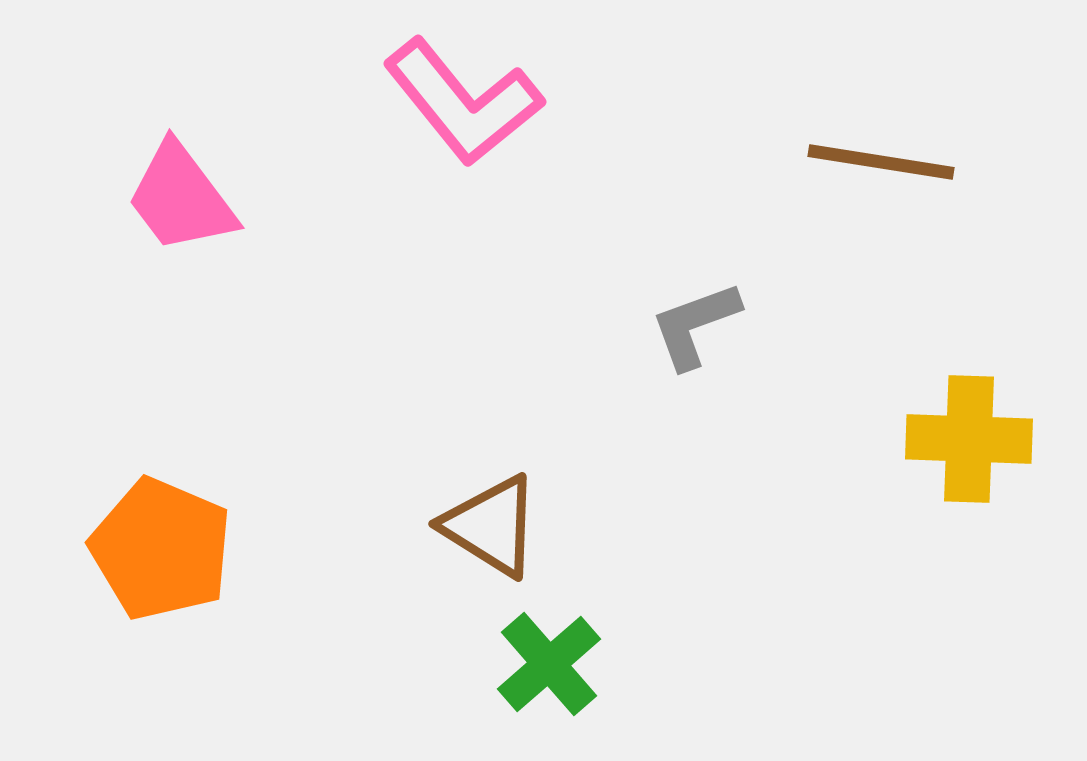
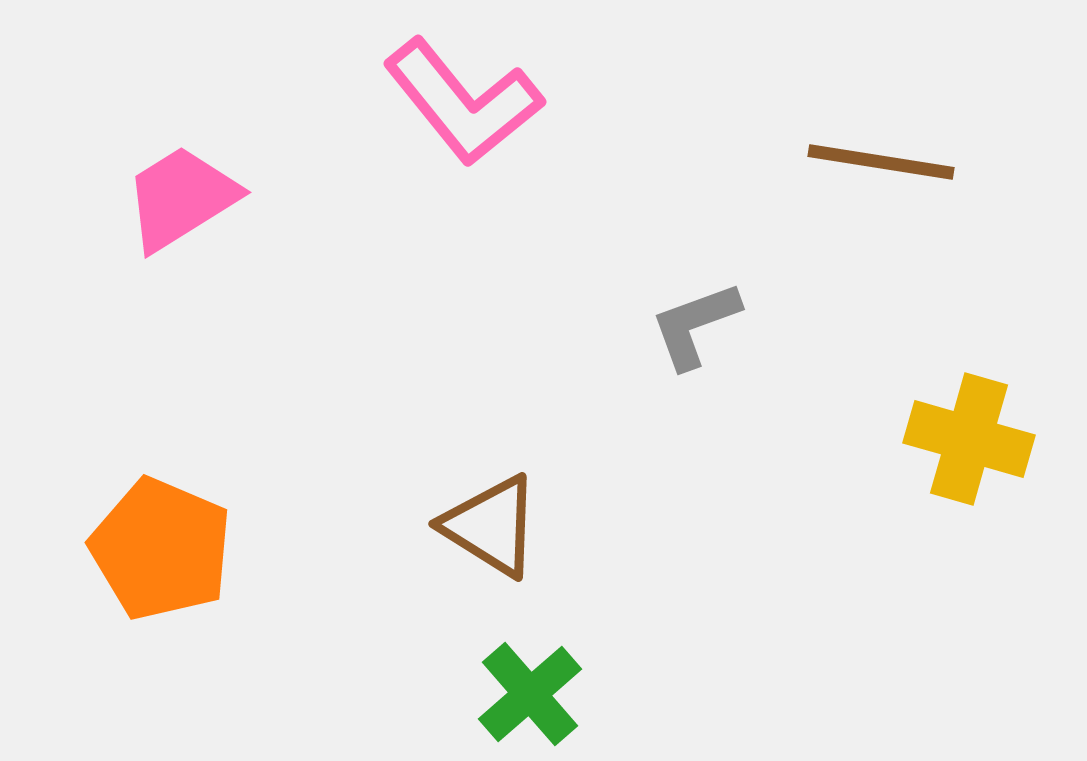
pink trapezoid: rotated 95 degrees clockwise
yellow cross: rotated 14 degrees clockwise
green cross: moved 19 px left, 30 px down
